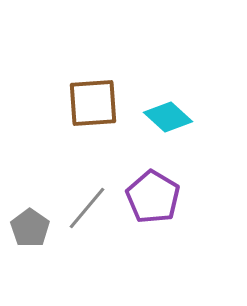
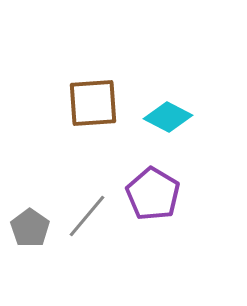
cyan diamond: rotated 15 degrees counterclockwise
purple pentagon: moved 3 px up
gray line: moved 8 px down
